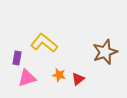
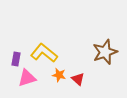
yellow L-shape: moved 10 px down
purple rectangle: moved 1 px left, 1 px down
red triangle: rotated 40 degrees counterclockwise
